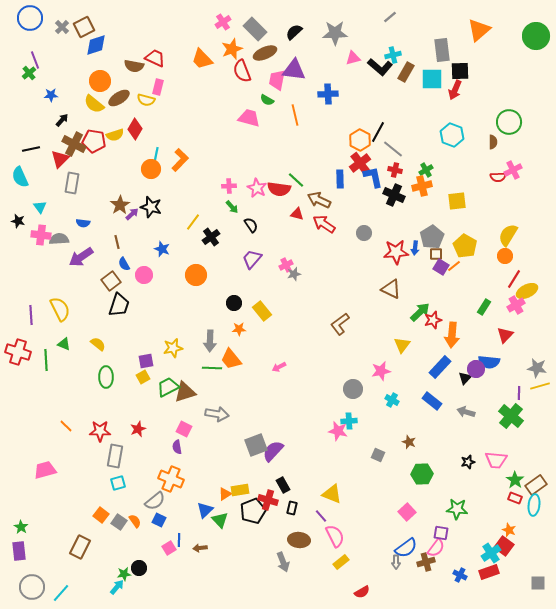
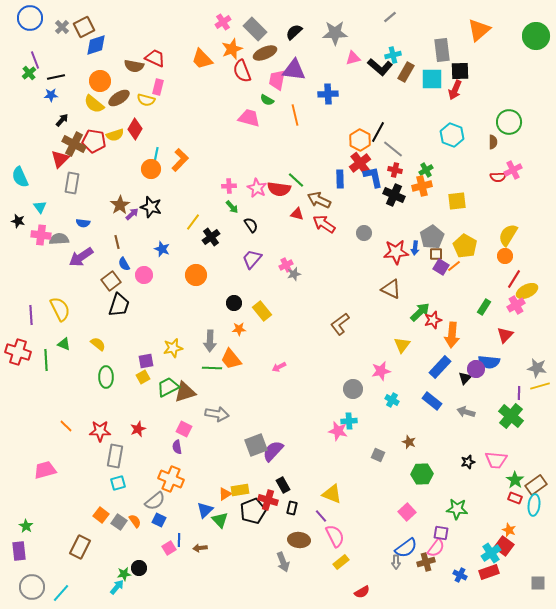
black line at (31, 149): moved 25 px right, 72 px up
green star at (21, 527): moved 5 px right, 1 px up
